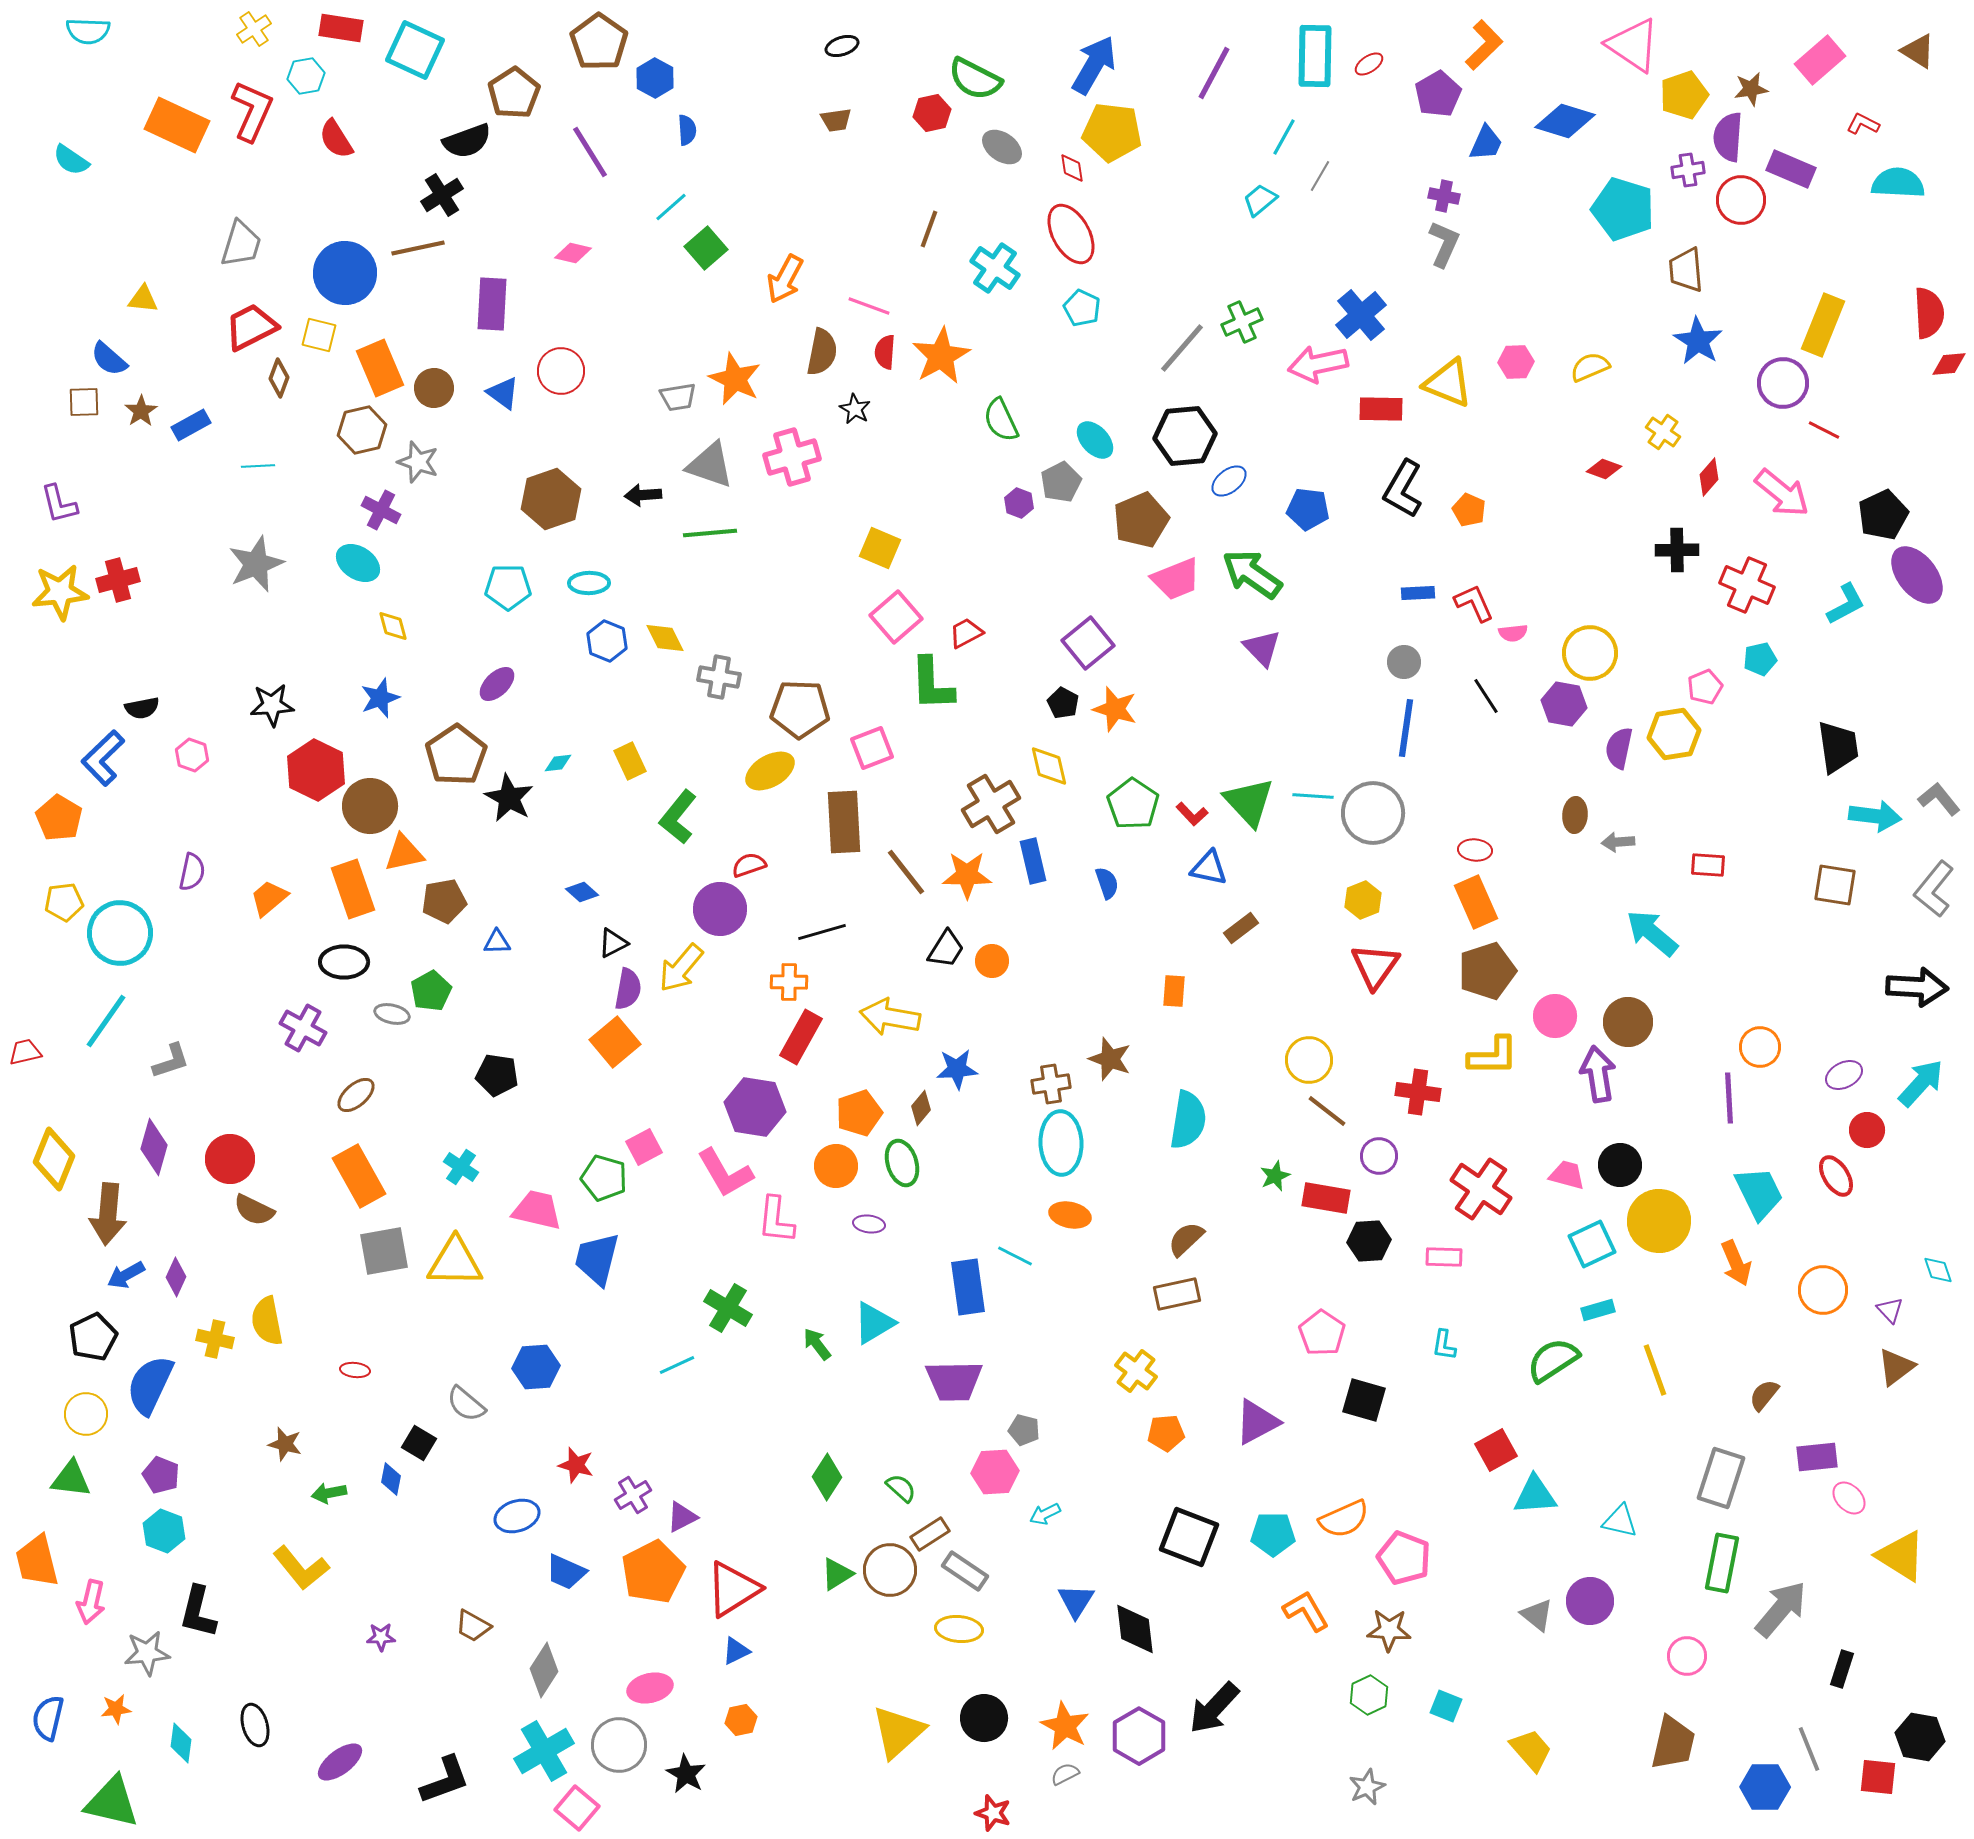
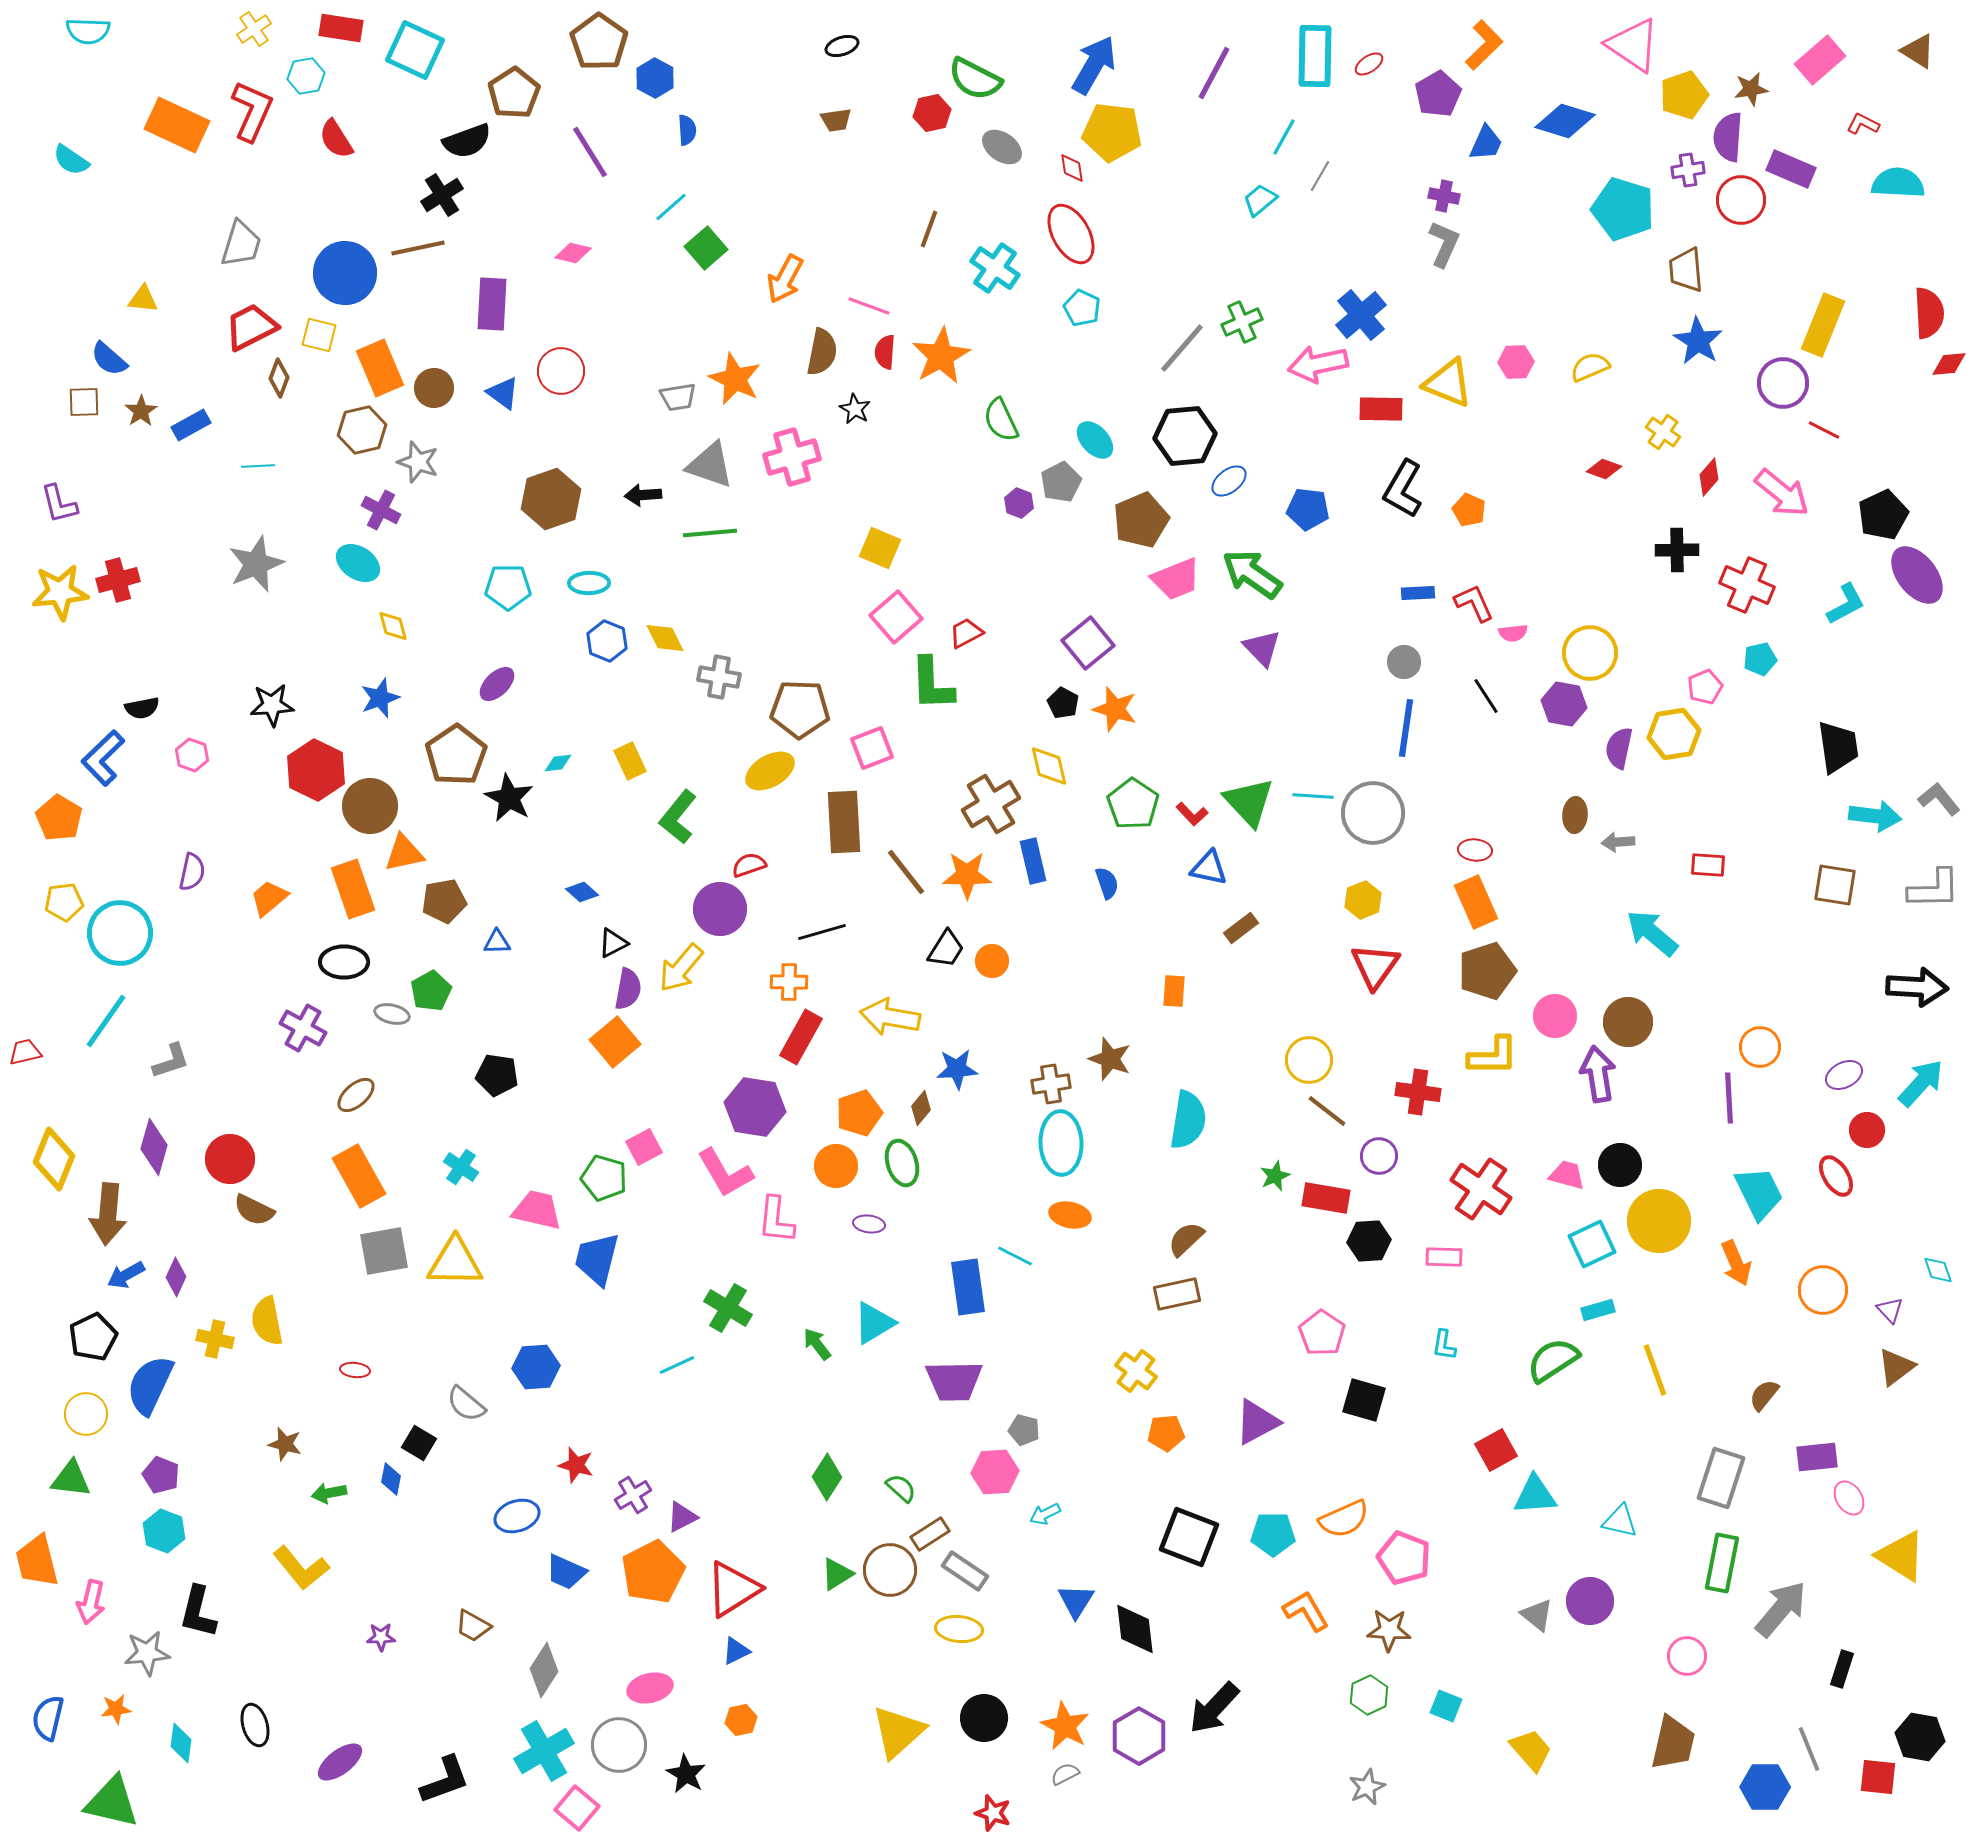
gray L-shape at (1934, 889): rotated 130 degrees counterclockwise
pink ellipse at (1849, 1498): rotated 12 degrees clockwise
